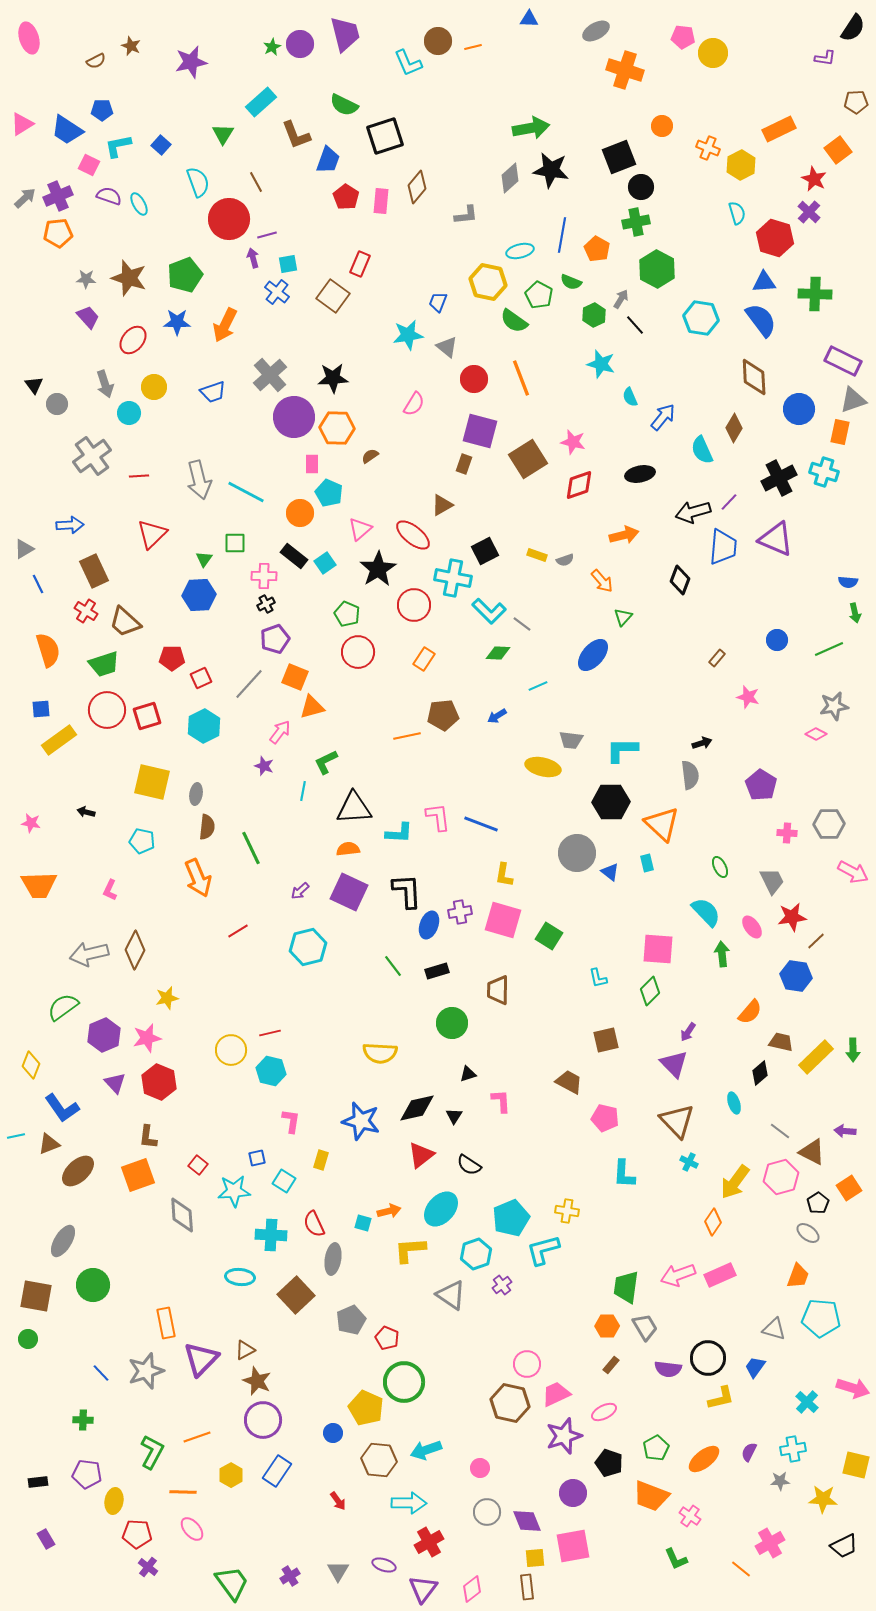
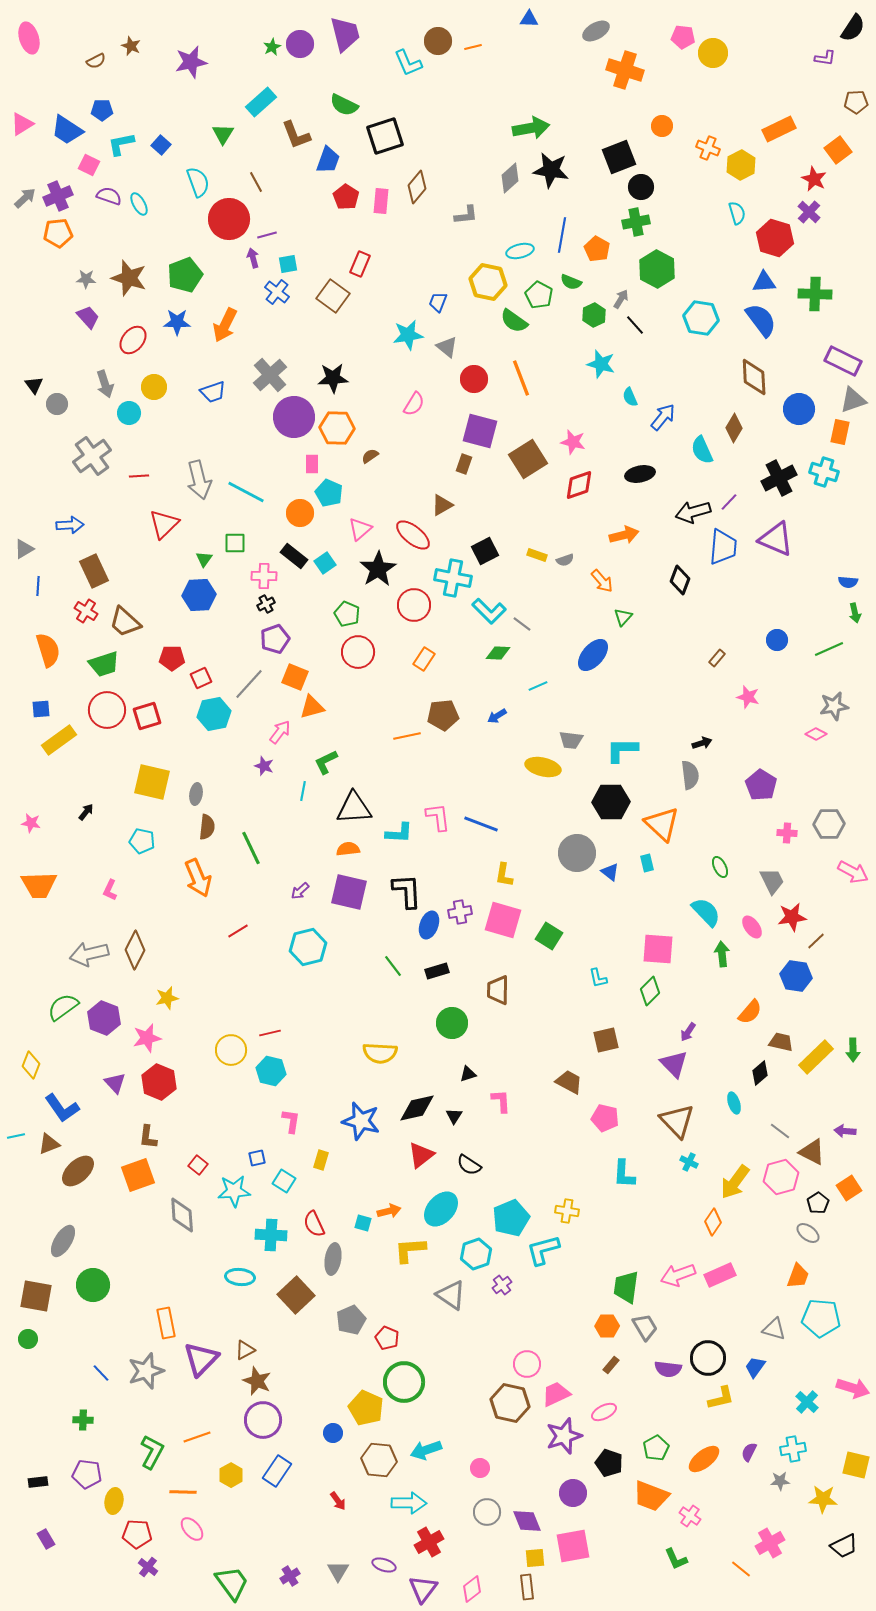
cyan L-shape at (118, 146): moved 3 px right, 2 px up
red triangle at (152, 534): moved 12 px right, 10 px up
blue line at (38, 584): moved 2 px down; rotated 30 degrees clockwise
cyan hexagon at (204, 726): moved 10 px right, 12 px up; rotated 16 degrees clockwise
black arrow at (86, 812): rotated 114 degrees clockwise
purple square at (349, 892): rotated 12 degrees counterclockwise
purple hexagon at (104, 1035): moved 17 px up; rotated 16 degrees counterclockwise
